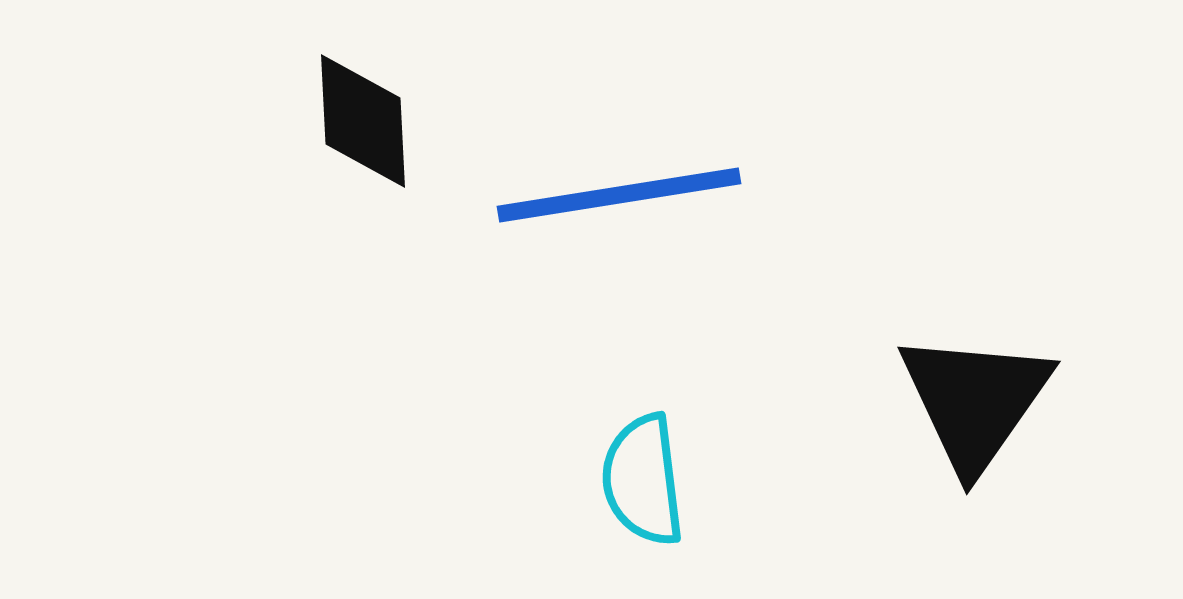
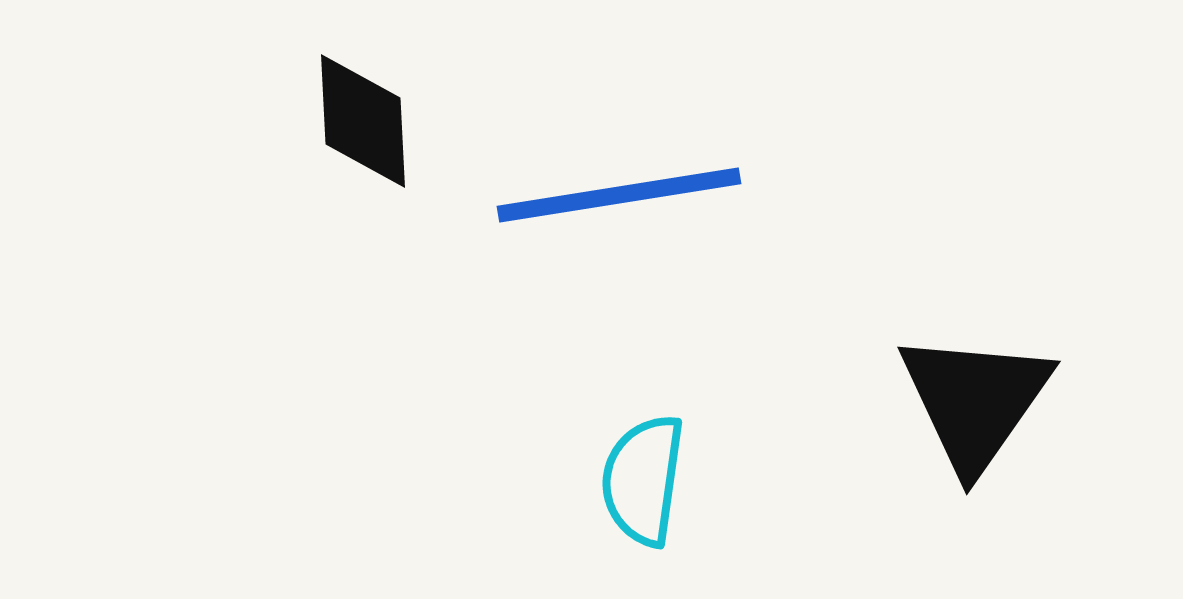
cyan semicircle: rotated 15 degrees clockwise
